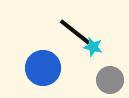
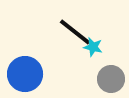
blue circle: moved 18 px left, 6 px down
gray circle: moved 1 px right, 1 px up
